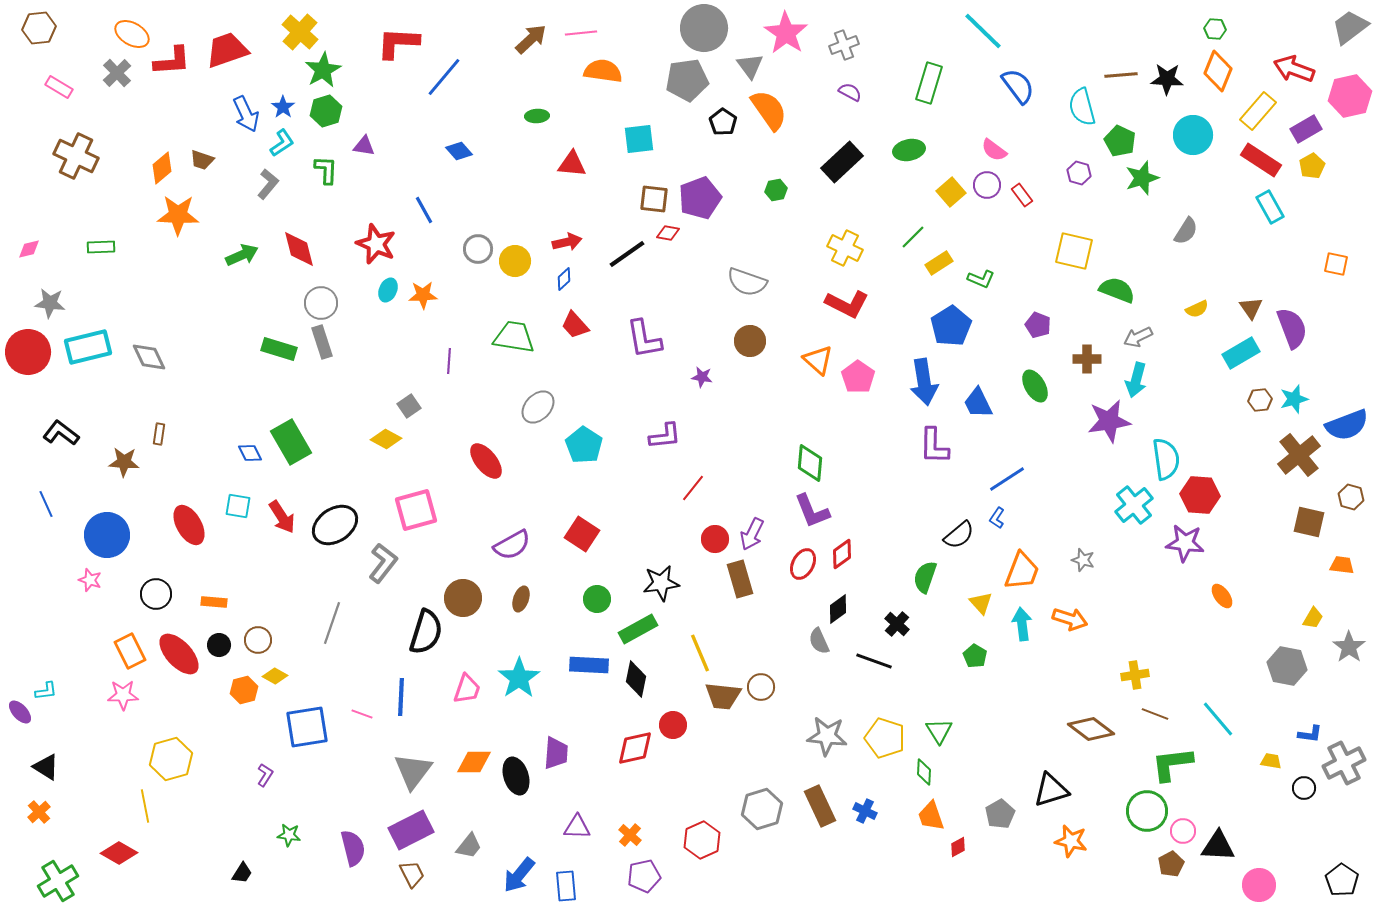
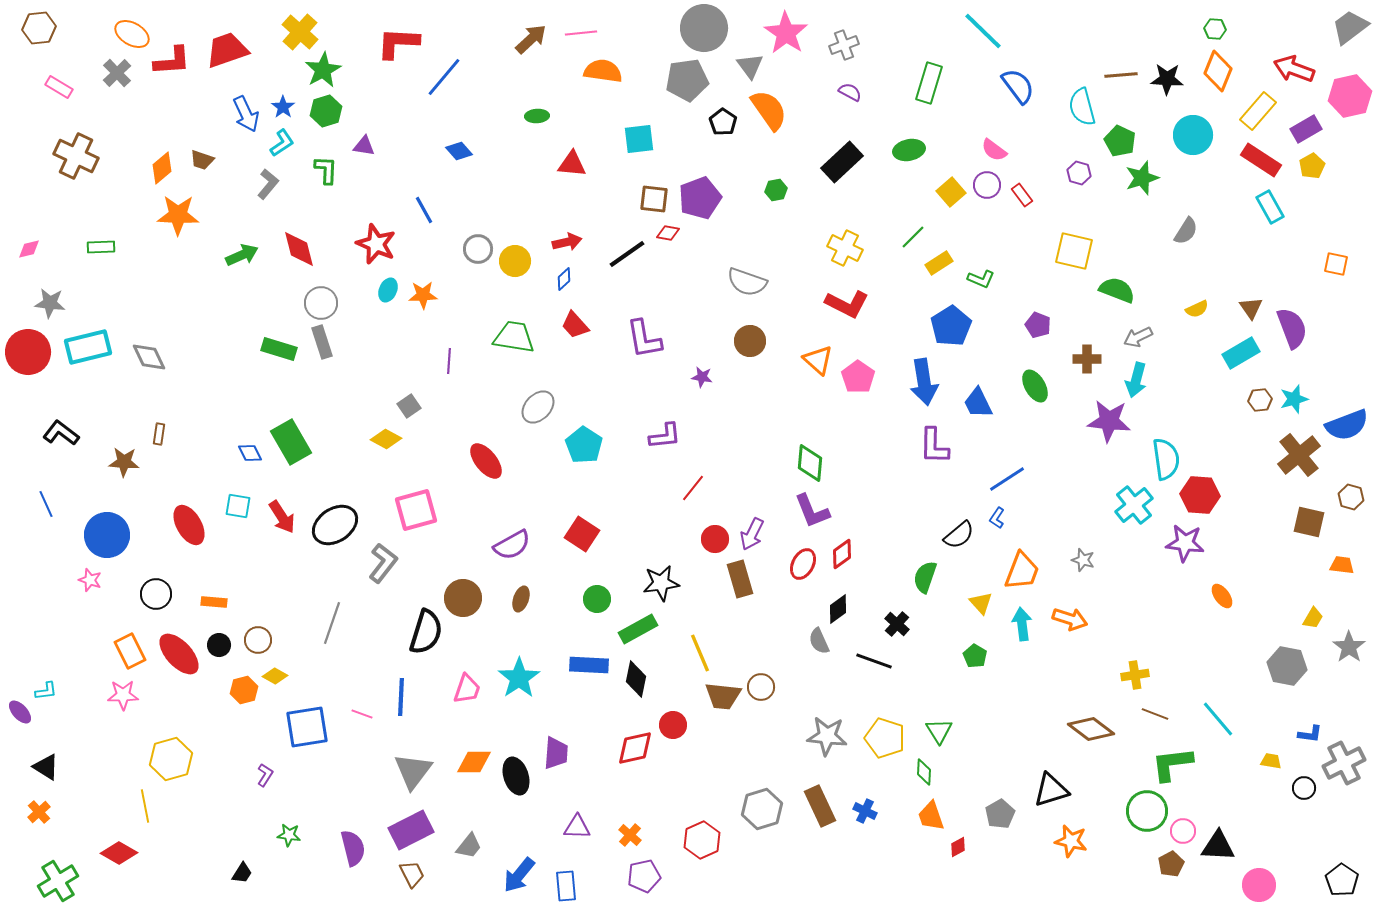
purple star at (1109, 421): rotated 15 degrees clockwise
